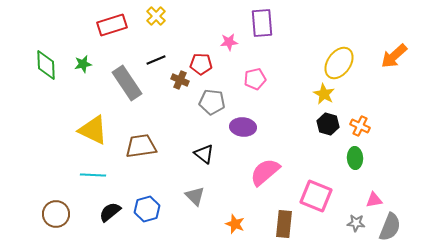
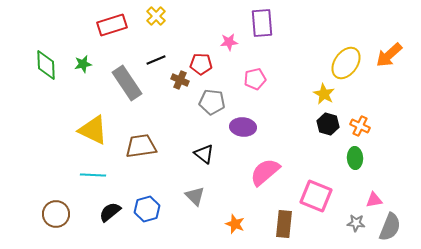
orange arrow: moved 5 px left, 1 px up
yellow ellipse: moved 7 px right
